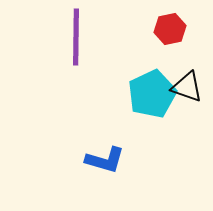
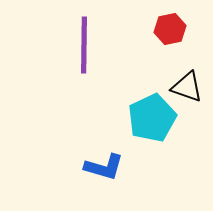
purple line: moved 8 px right, 8 px down
cyan pentagon: moved 24 px down
blue L-shape: moved 1 px left, 7 px down
